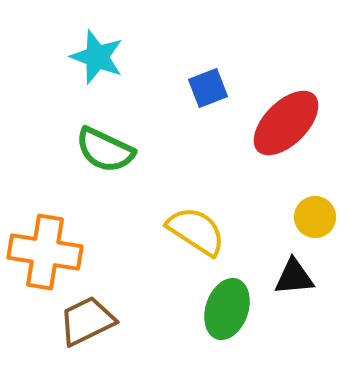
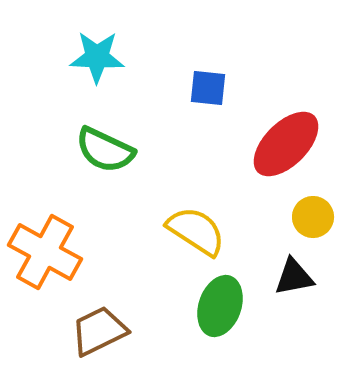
cyan star: rotated 18 degrees counterclockwise
blue square: rotated 27 degrees clockwise
red ellipse: moved 21 px down
yellow circle: moved 2 px left
orange cross: rotated 20 degrees clockwise
black triangle: rotated 6 degrees counterclockwise
green ellipse: moved 7 px left, 3 px up
brown trapezoid: moved 12 px right, 10 px down
